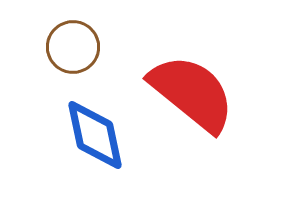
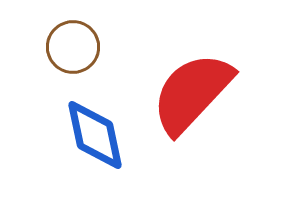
red semicircle: rotated 86 degrees counterclockwise
